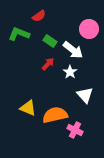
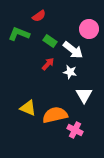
white star: rotated 24 degrees counterclockwise
white triangle: moved 1 px left; rotated 12 degrees clockwise
